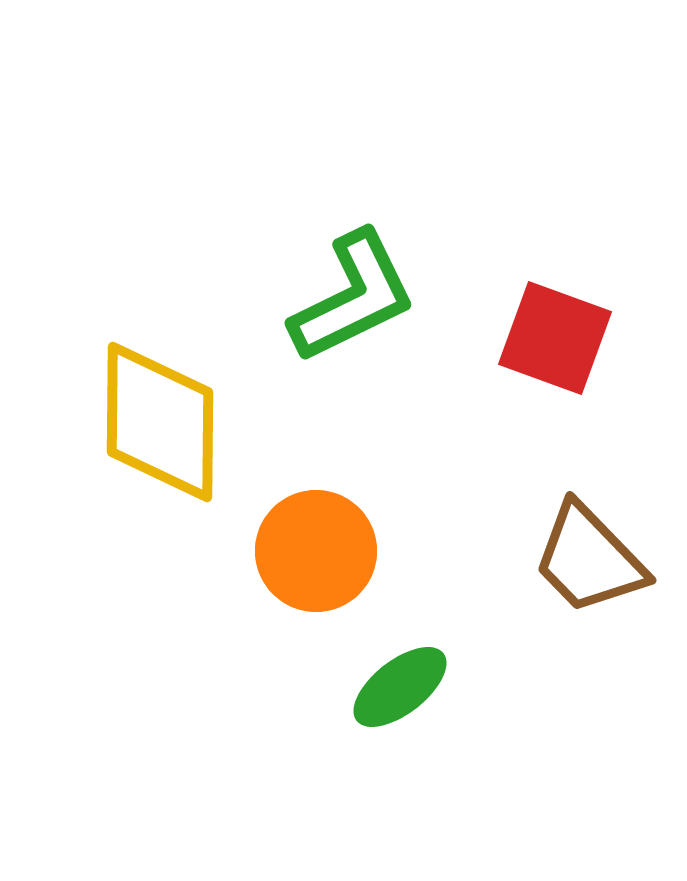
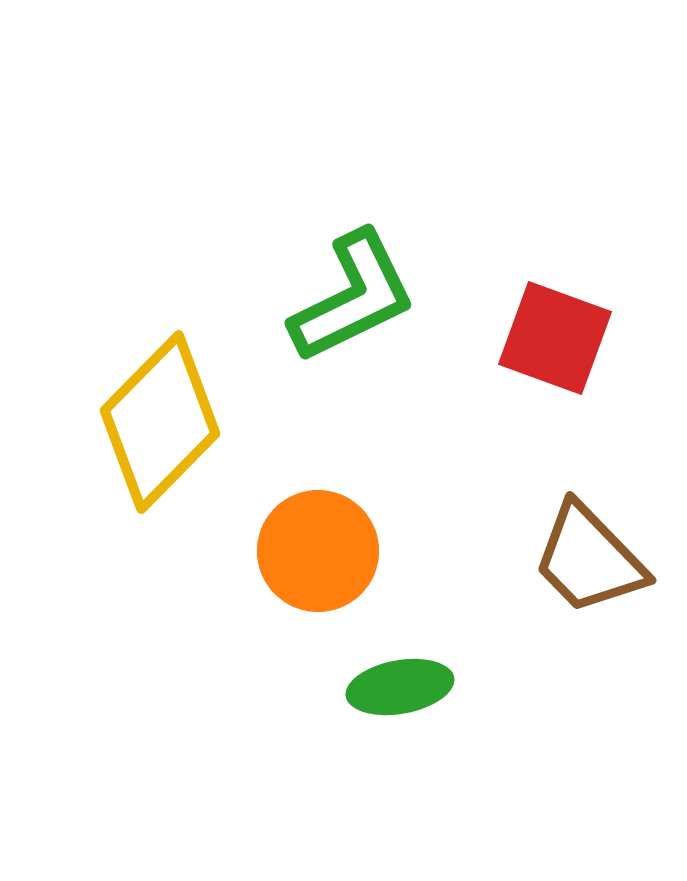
yellow diamond: rotated 44 degrees clockwise
orange circle: moved 2 px right
green ellipse: rotated 28 degrees clockwise
